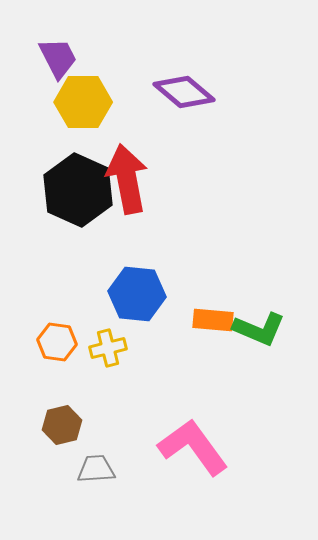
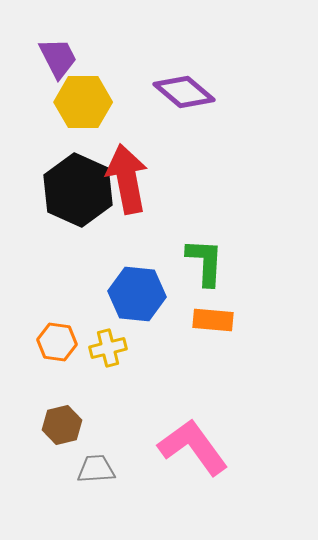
green L-shape: moved 54 px left, 67 px up; rotated 110 degrees counterclockwise
